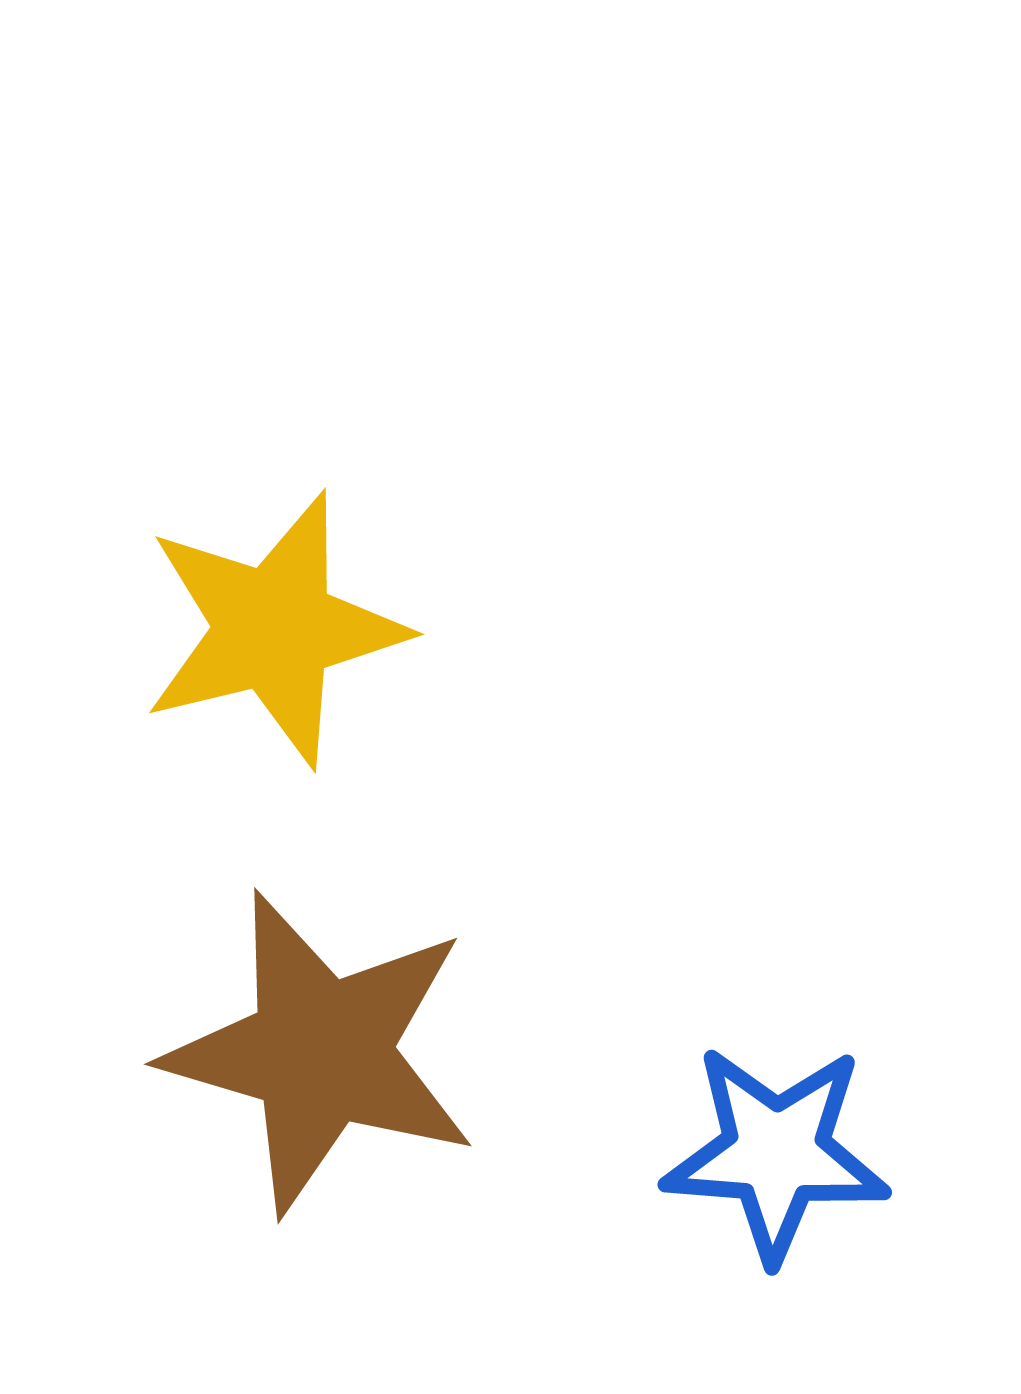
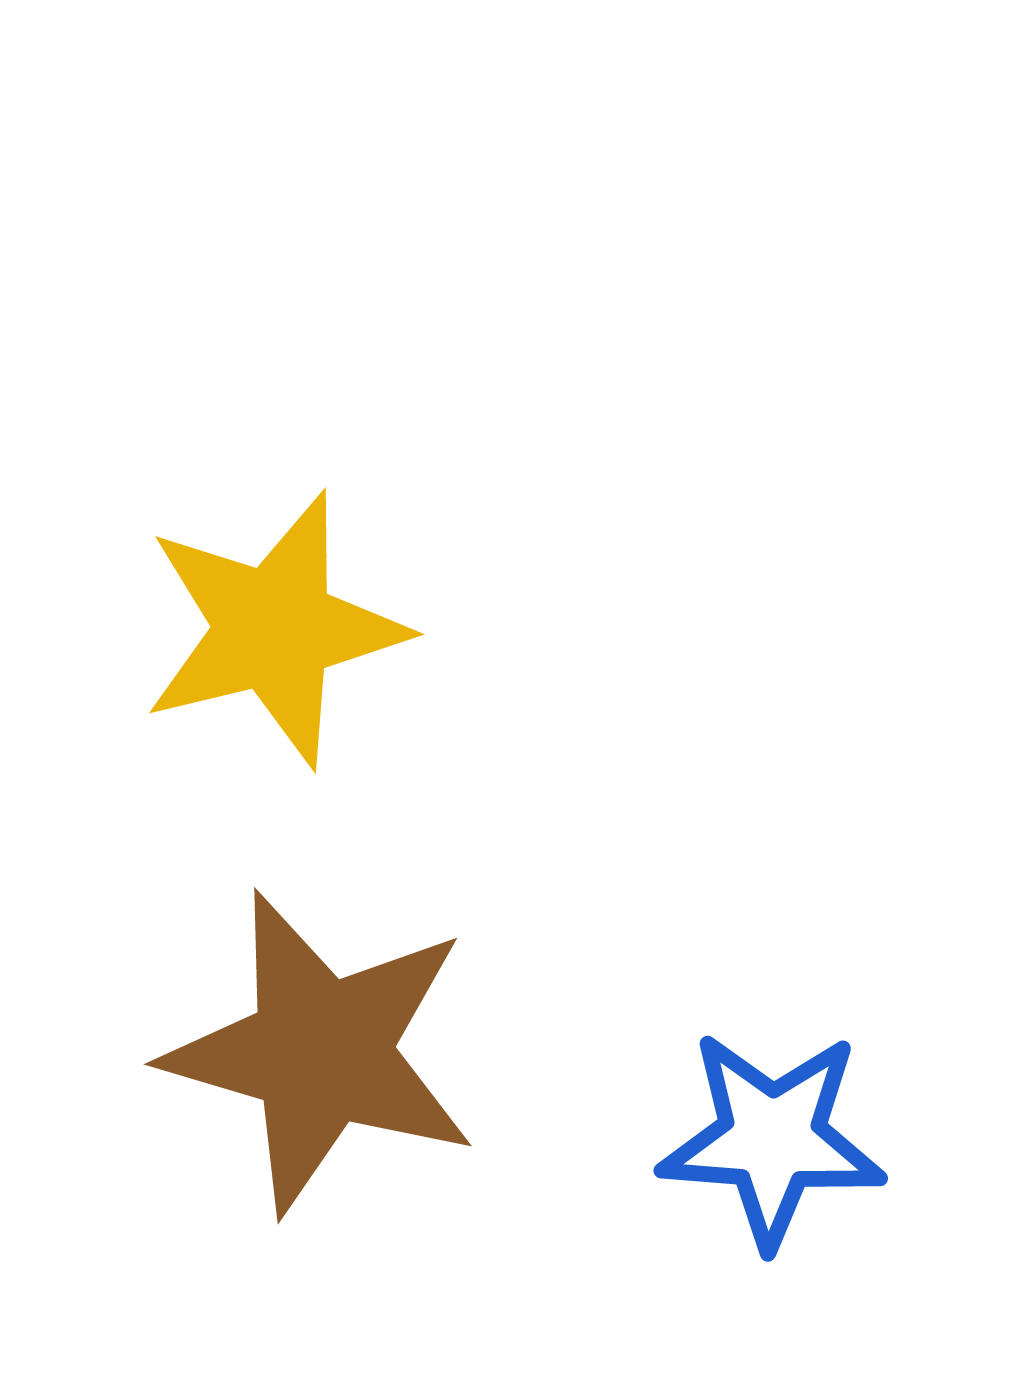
blue star: moved 4 px left, 14 px up
